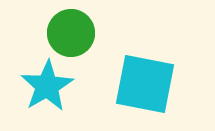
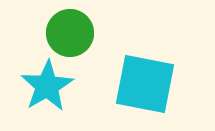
green circle: moved 1 px left
